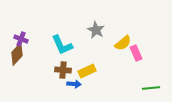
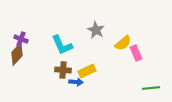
blue arrow: moved 2 px right, 2 px up
